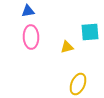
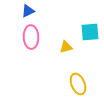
blue triangle: rotated 16 degrees counterclockwise
yellow triangle: moved 1 px left
yellow ellipse: rotated 45 degrees counterclockwise
